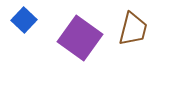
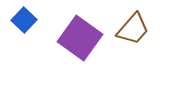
brown trapezoid: rotated 27 degrees clockwise
